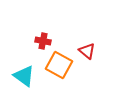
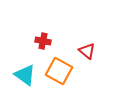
orange square: moved 6 px down
cyan triangle: moved 1 px right, 1 px up
